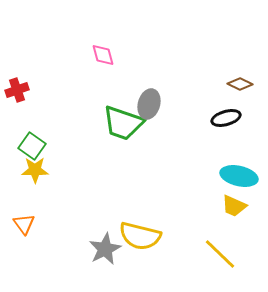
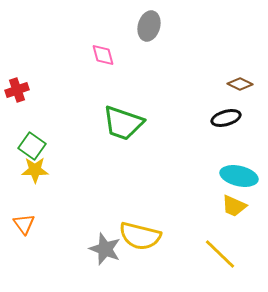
gray ellipse: moved 78 px up
gray star: rotated 24 degrees counterclockwise
